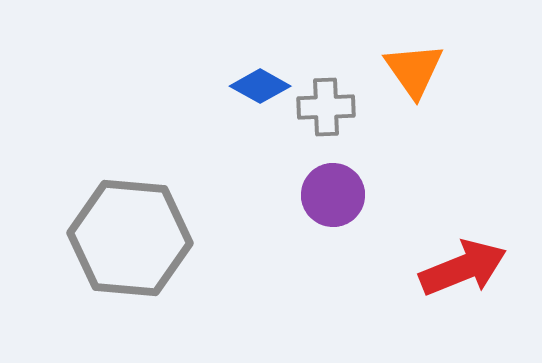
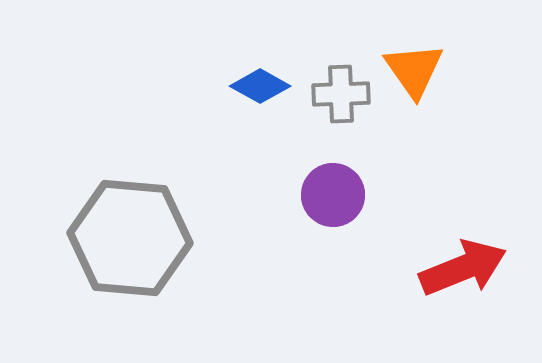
gray cross: moved 15 px right, 13 px up
